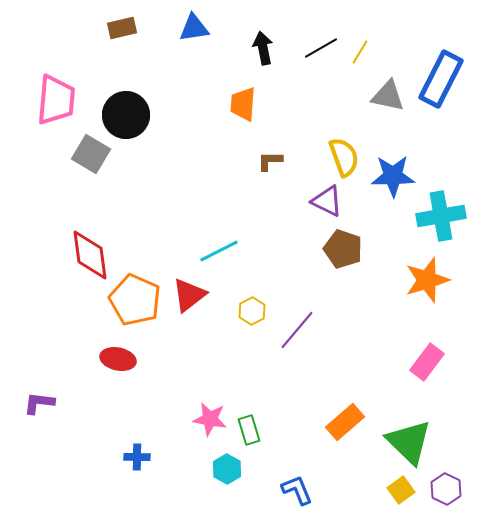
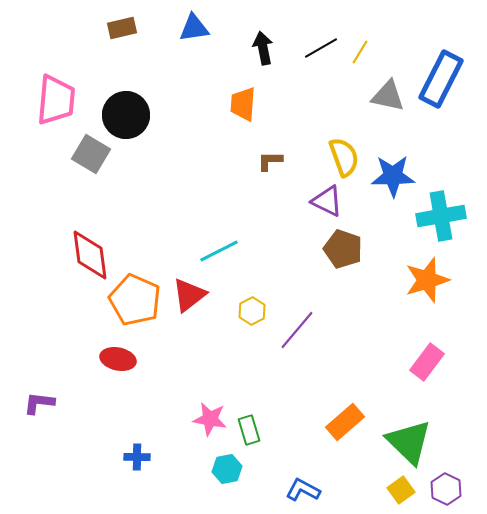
cyan hexagon: rotated 20 degrees clockwise
blue L-shape: moved 6 px right; rotated 40 degrees counterclockwise
